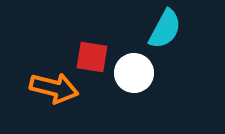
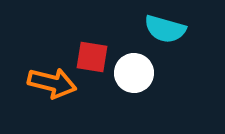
cyan semicircle: rotated 78 degrees clockwise
orange arrow: moved 2 px left, 5 px up
